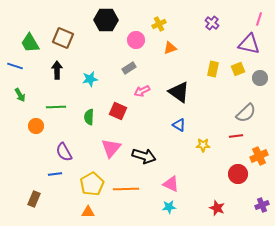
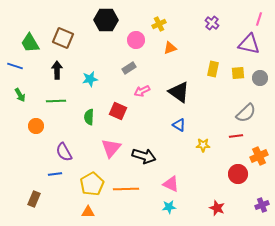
yellow square at (238, 69): moved 4 px down; rotated 16 degrees clockwise
green line at (56, 107): moved 6 px up
